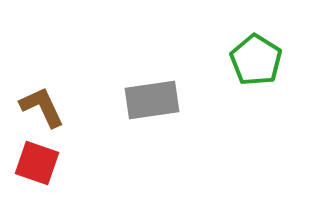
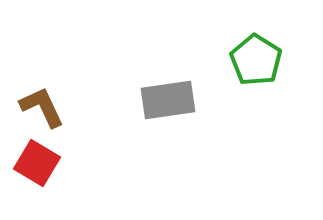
gray rectangle: moved 16 px right
red square: rotated 12 degrees clockwise
